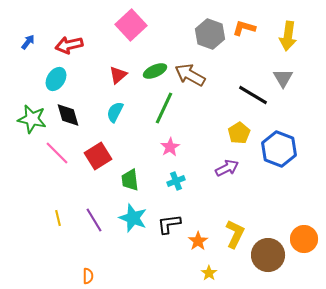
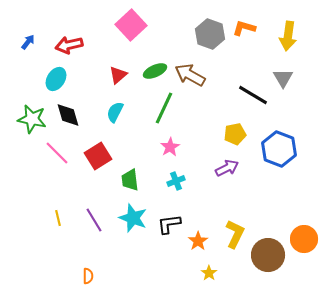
yellow pentagon: moved 4 px left, 1 px down; rotated 20 degrees clockwise
